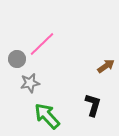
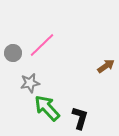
pink line: moved 1 px down
gray circle: moved 4 px left, 6 px up
black L-shape: moved 13 px left, 13 px down
green arrow: moved 8 px up
